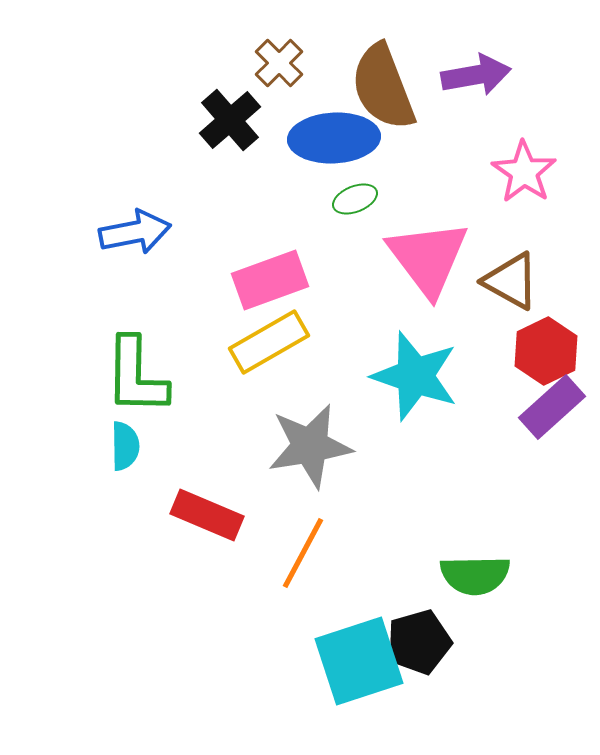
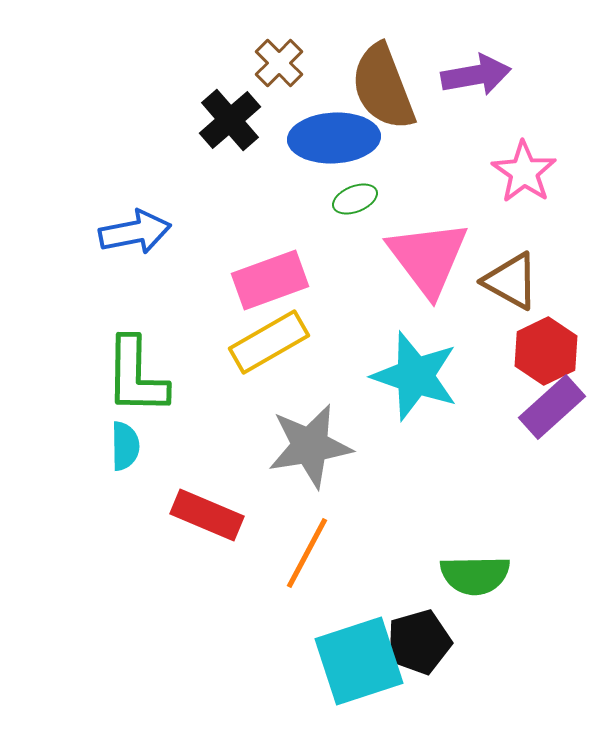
orange line: moved 4 px right
